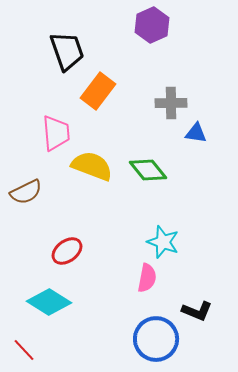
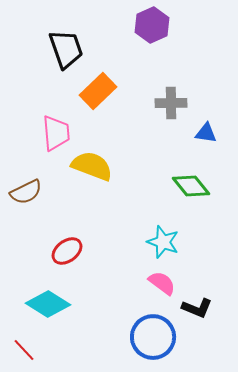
black trapezoid: moved 1 px left, 2 px up
orange rectangle: rotated 9 degrees clockwise
blue triangle: moved 10 px right
green diamond: moved 43 px right, 16 px down
pink semicircle: moved 15 px right, 5 px down; rotated 64 degrees counterclockwise
cyan diamond: moved 1 px left, 2 px down
black L-shape: moved 3 px up
blue circle: moved 3 px left, 2 px up
